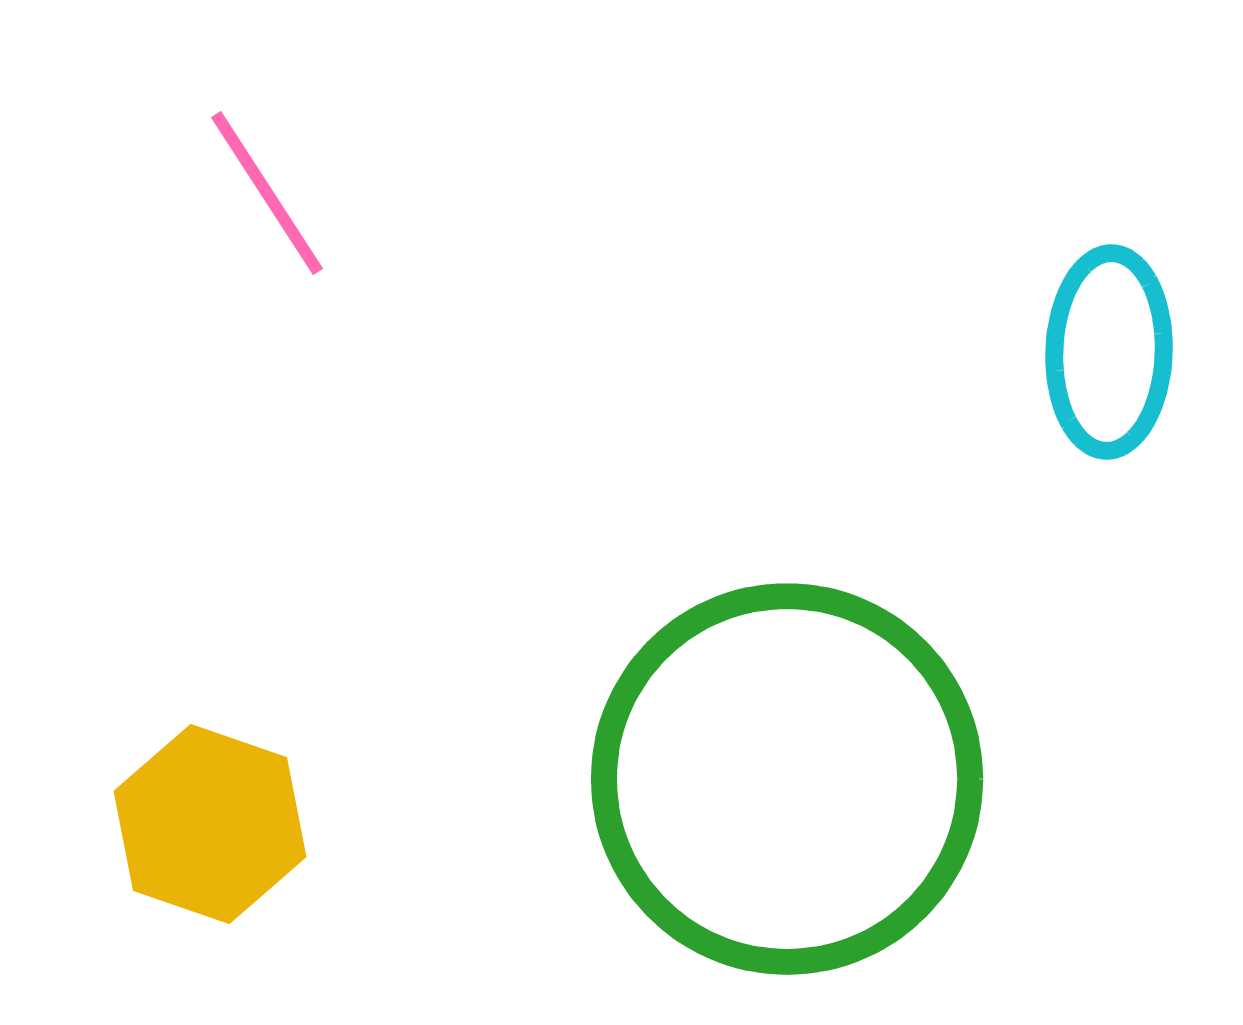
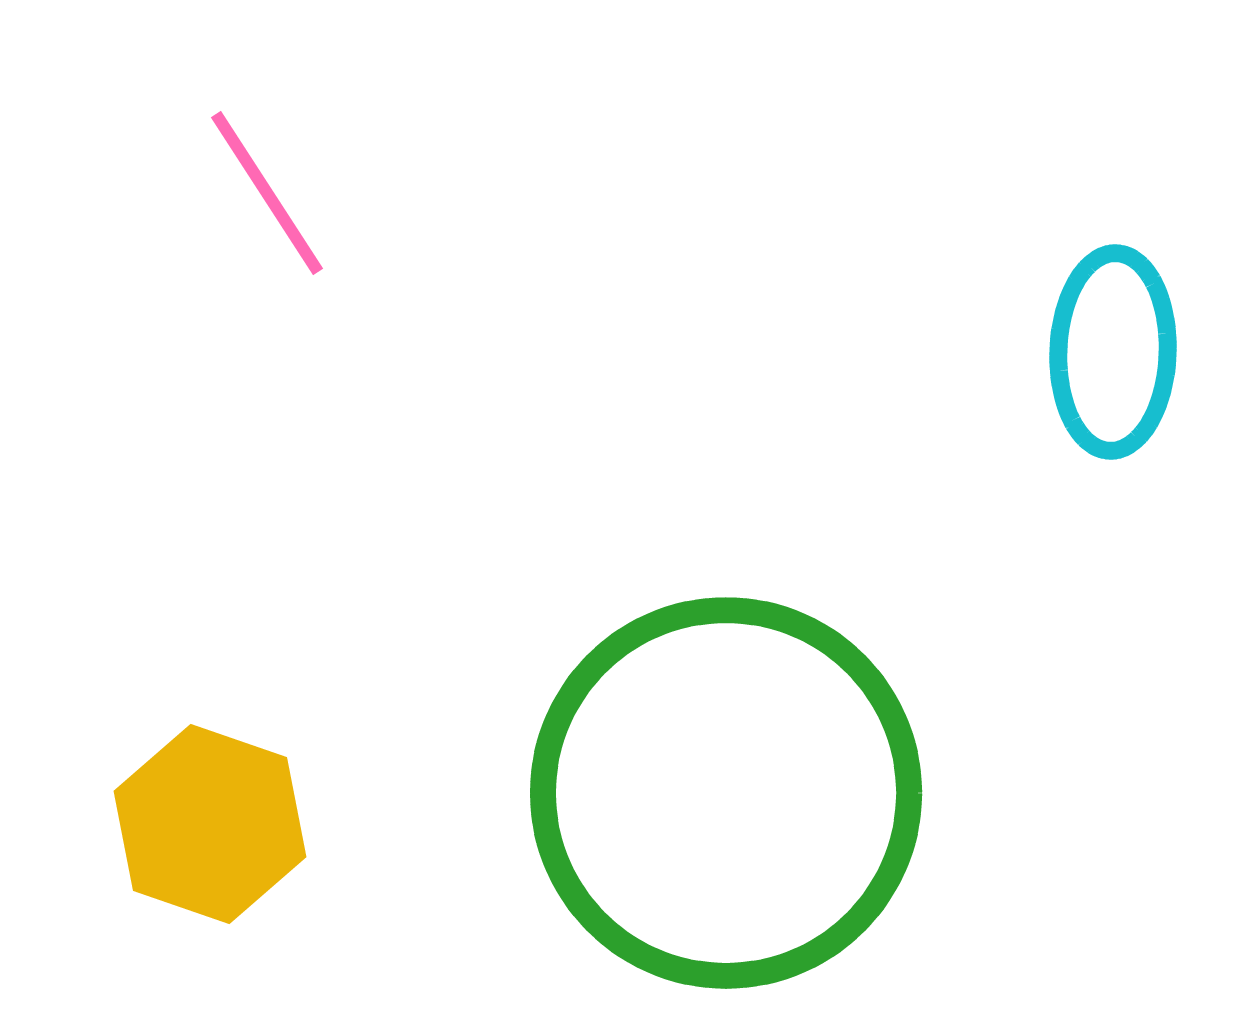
cyan ellipse: moved 4 px right
green circle: moved 61 px left, 14 px down
